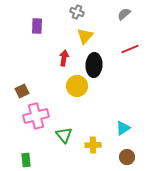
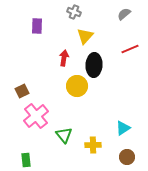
gray cross: moved 3 px left
pink cross: rotated 25 degrees counterclockwise
